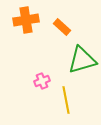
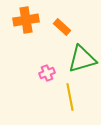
green triangle: moved 1 px up
pink cross: moved 5 px right, 8 px up
yellow line: moved 4 px right, 3 px up
